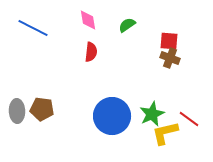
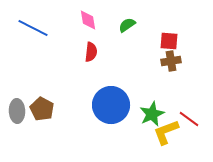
brown cross: moved 1 px right, 3 px down; rotated 30 degrees counterclockwise
brown pentagon: rotated 20 degrees clockwise
blue circle: moved 1 px left, 11 px up
yellow L-shape: moved 1 px right, 1 px up; rotated 8 degrees counterclockwise
